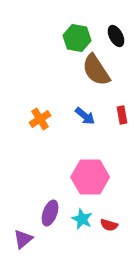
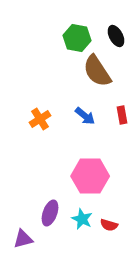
brown semicircle: moved 1 px right, 1 px down
pink hexagon: moved 1 px up
purple triangle: rotated 25 degrees clockwise
